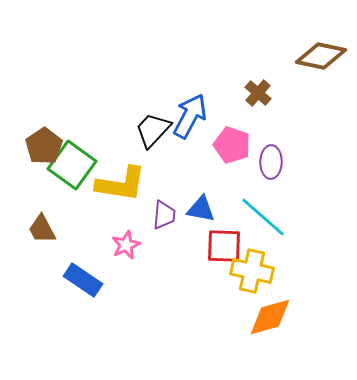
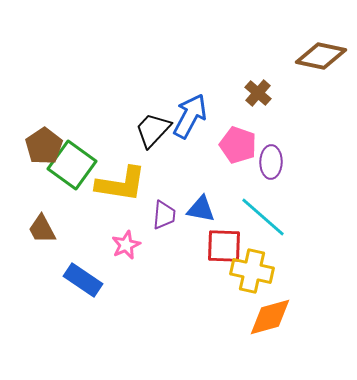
pink pentagon: moved 6 px right
